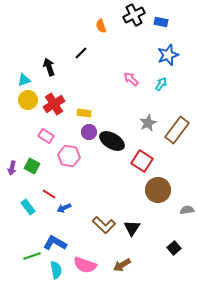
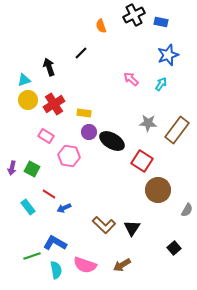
gray star: rotated 30 degrees clockwise
green square: moved 3 px down
gray semicircle: rotated 128 degrees clockwise
